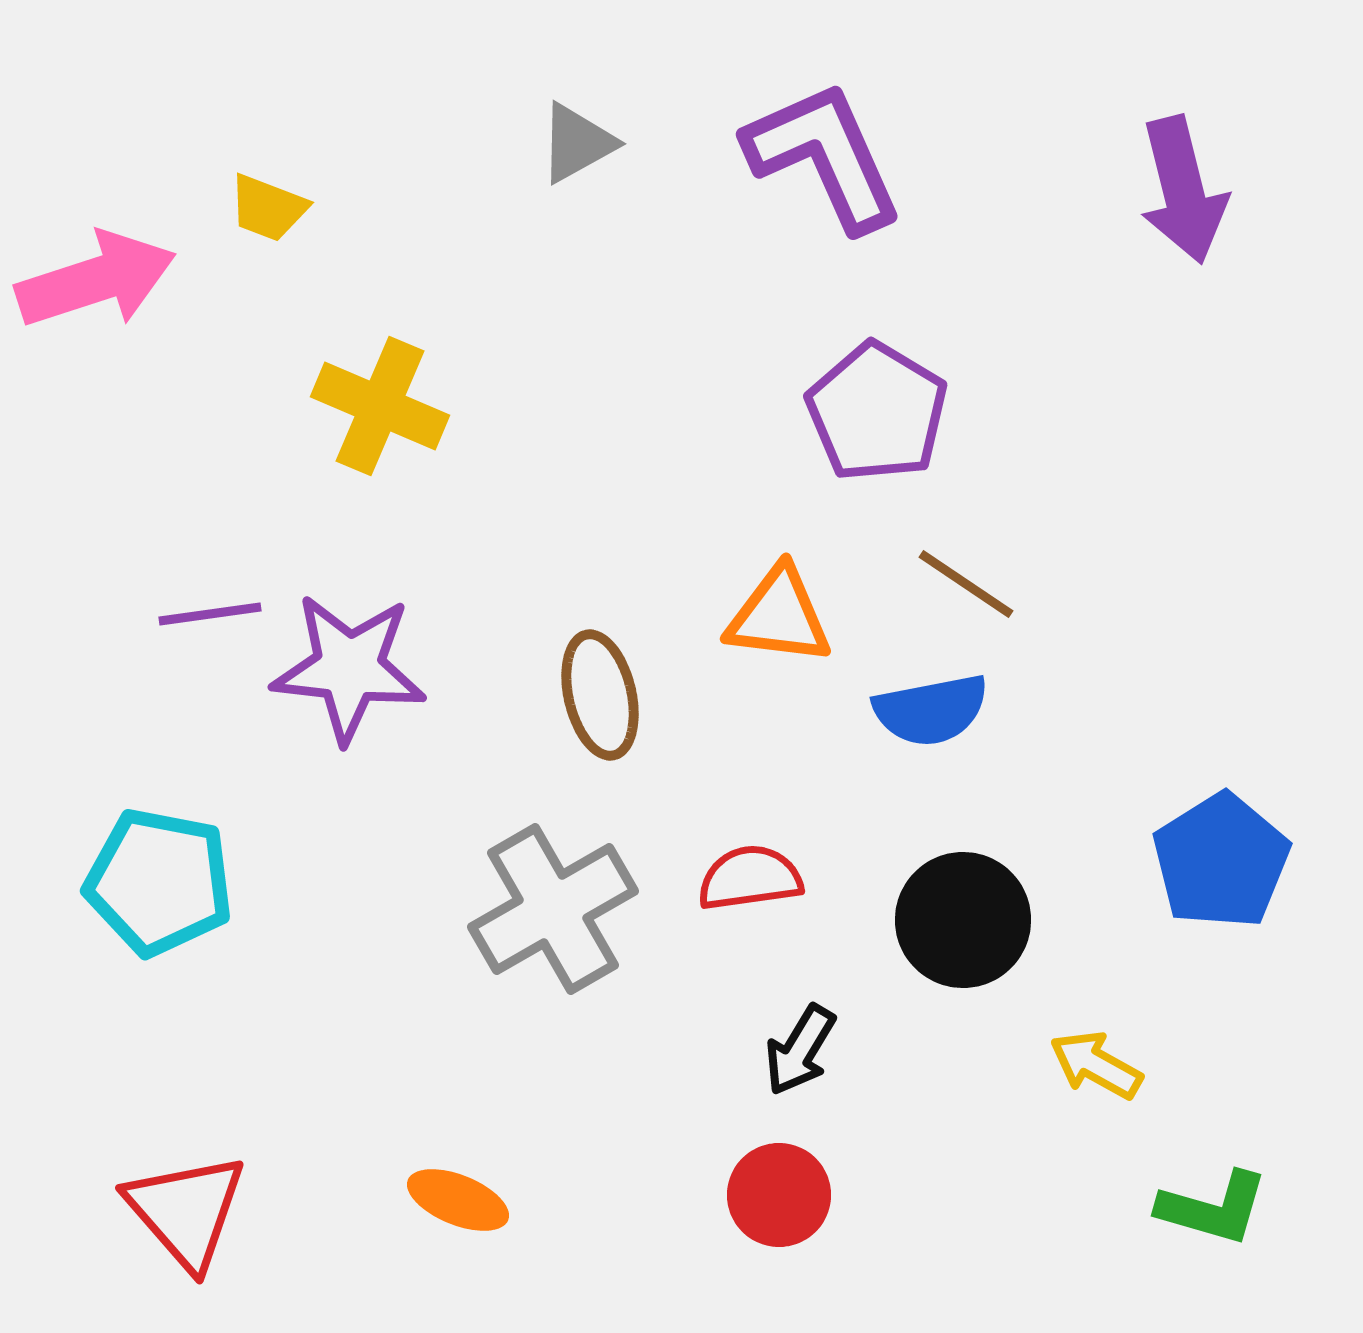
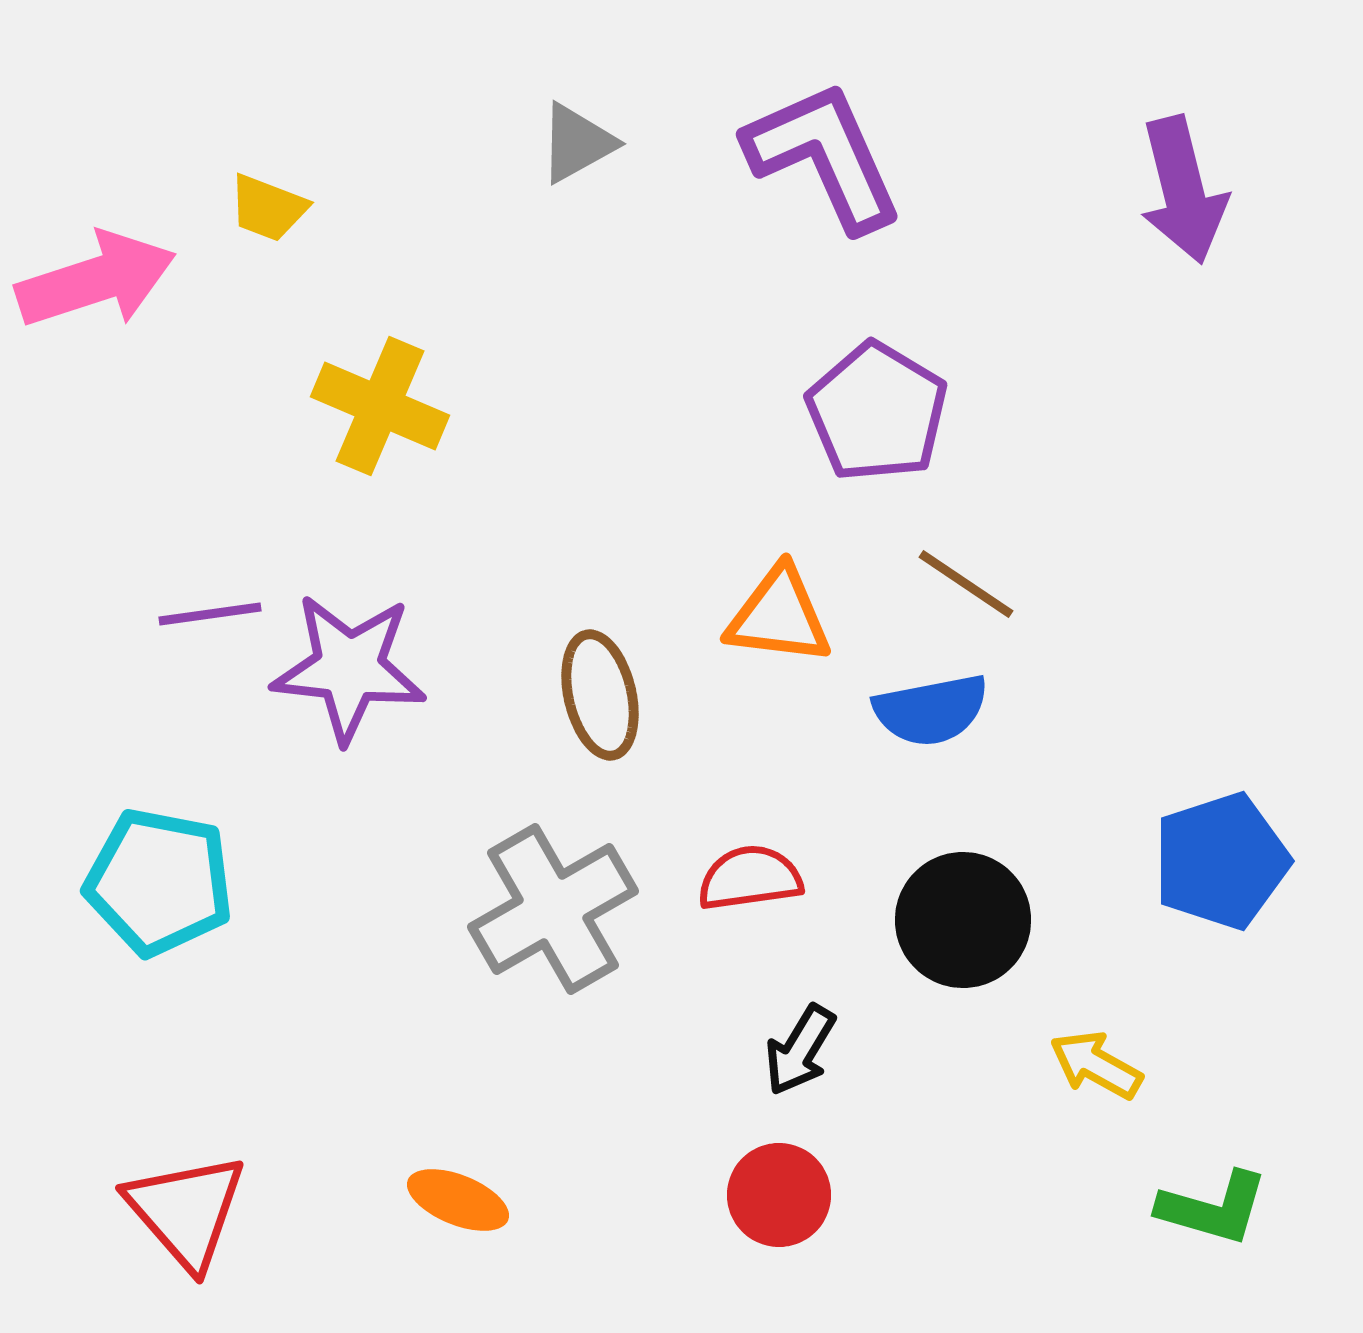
blue pentagon: rotated 14 degrees clockwise
